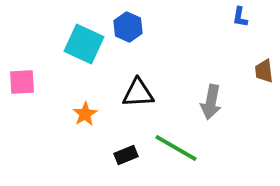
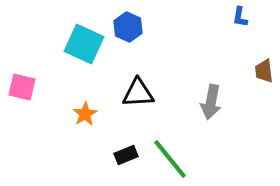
pink square: moved 5 px down; rotated 16 degrees clockwise
green line: moved 6 px left, 11 px down; rotated 21 degrees clockwise
